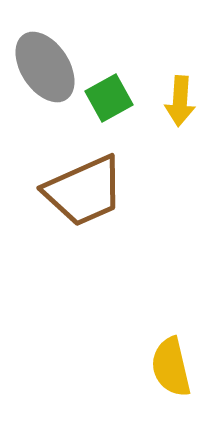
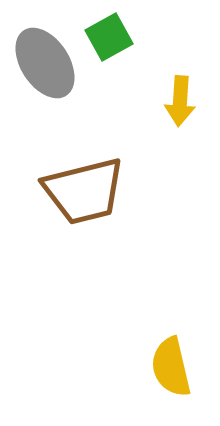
gray ellipse: moved 4 px up
green square: moved 61 px up
brown trapezoid: rotated 10 degrees clockwise
